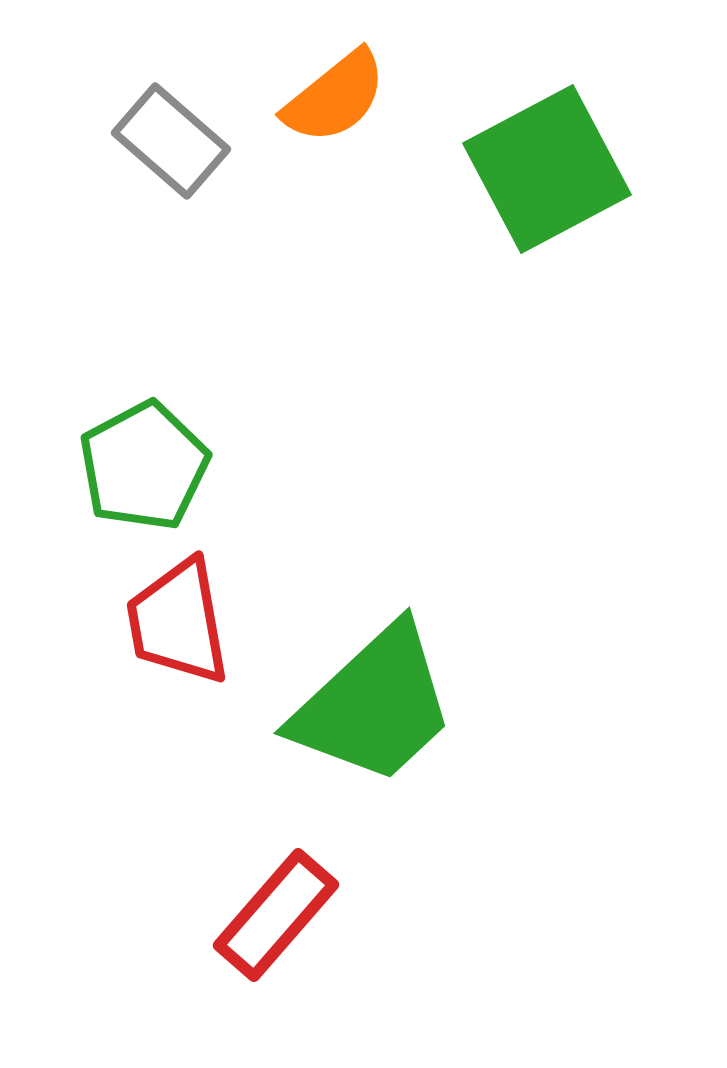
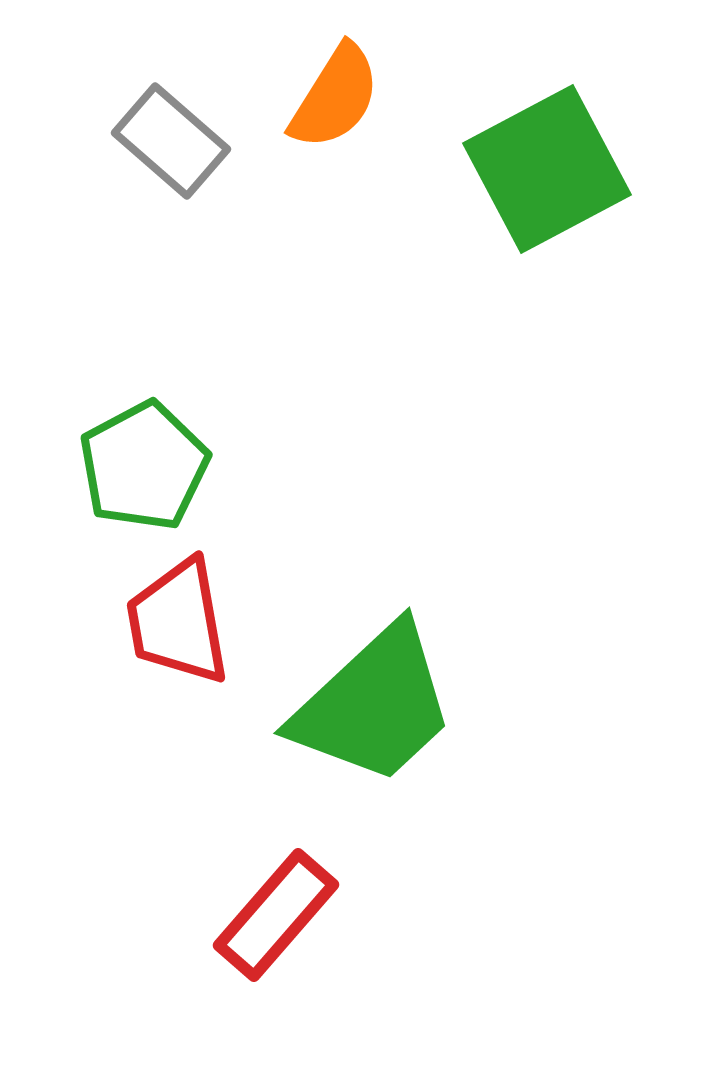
orange semicircle: rotated 19 degrees counterclockwise
